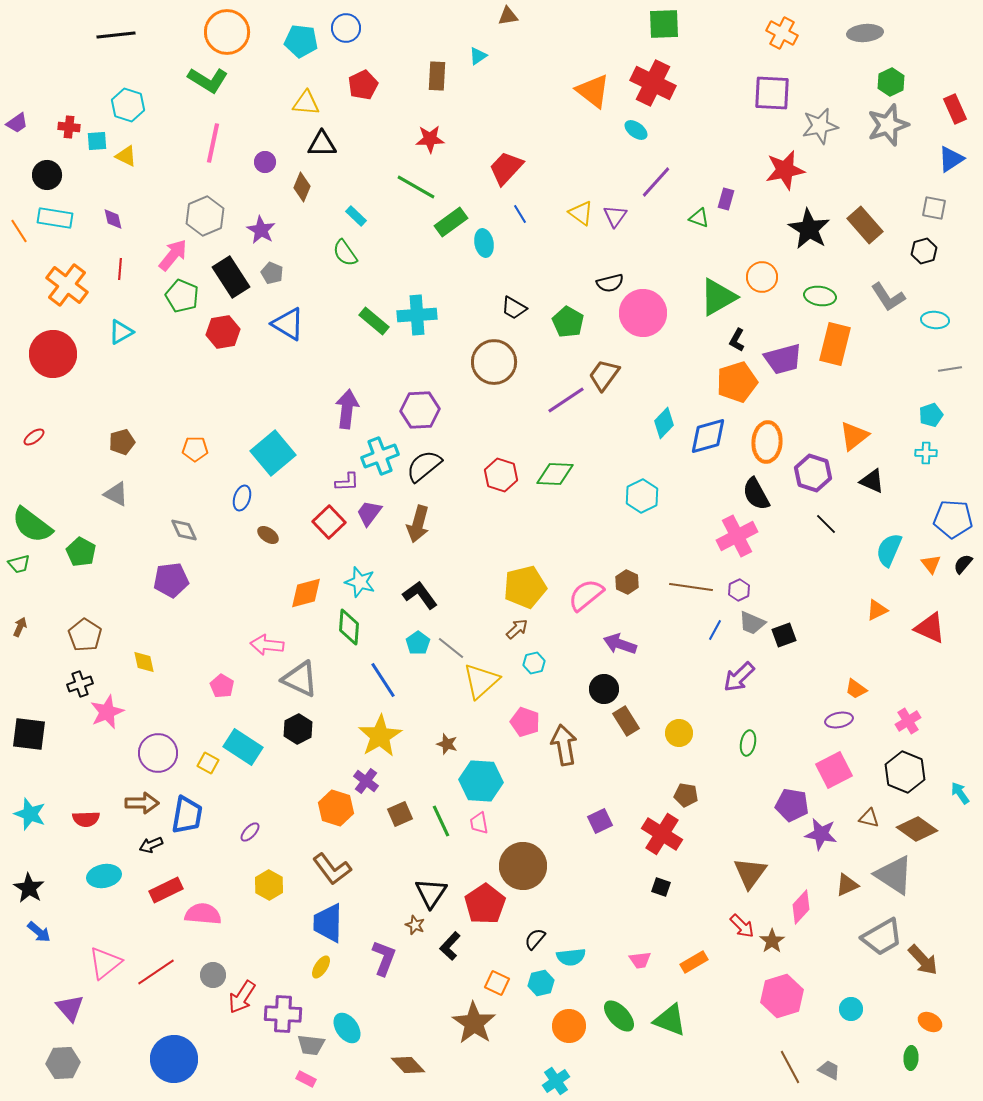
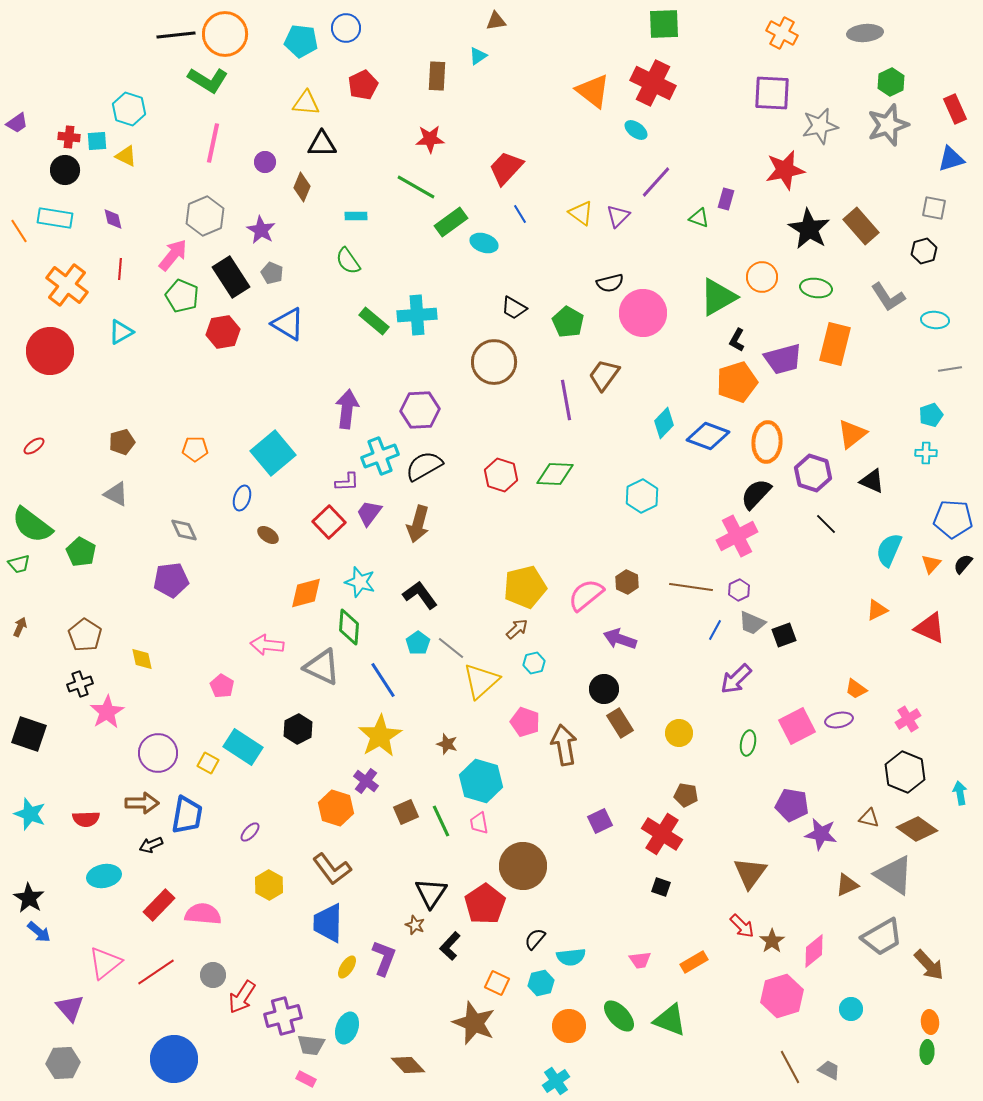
brown triangle at (508, 16): moved 12 px left, 5 px down
orange circle at (227, 32): moved 2 px left, 2 px down
black line at (116, 35): moved 60 px right
cyan hexagon at (128, 105): moved 1 px right, 4 px down
red cross at (69, 127): moved 10 px down
blue triangle at (951, 159): rotated 16 degrees clockwise
black circle at (47, 175): moved 18 px right, 5 px up
cyan rectangle at (356, 216): rotated 45 degrees counterclockwise
purple triangle at (615, 216): moved 3 px right; rotated 10 degrees clockwise
brown rectangle at (865, 225): moved 4 px left, 1 px down
cyan ellipse at (484, 243): rotated 60 degrees counterclockwise
green semicircle at (345, 253): moved 3 px right, 8 px down
green ellipse at (820, 296): moved 4 px left, 8 px up
red circle at (53, 354): moved 3 px left, 3 px up
purple line at (566, 400): rotated 66 degrees counterclockwise
blue diamond at (708, 436): rotated 36 degrees clockwise
orange triangle at (854, 436): moved 2 px left, 2 px up
red ellipse at (34, 437): moved 9 px down
black semicircle at (424, 466): rotated 9 degrees clockwise
black semicircle at (756, 494): rotated 72 degrees clockwise
orange triangle at (931, 564): rotated 20 degrees clockwise
purple arrow at (620, 644): moved 5 px up
yellow diamond at (144, 662): moved 2 px left, 3 px up
purple arrow at (739, 677): moved 3 px left, 2 px down
gray triangle at (300, 679): moved 22 px right, 12 px up
pink star at (107, 712): rotated 8 degrees counterclockwise
brown rectangle at (626, 721): moved 6 px left, 2 px down
pink cross at (908, 721): moved 2 px up
black square at (29, 734): rotated 12 degrees clockwise
pink square at (834, 770): moved 37 px left, 44 px up
cyan hexagon at (481, 781): rotated 12 degrees clockwise
cyan arrow at (960, 793): rotated 25 degrees clockwise
brown square at (400, 814): moved 6 px right, 2 px up
black star at (29, 888): moved 10 px down
red rectangle at (166, 890): moved 7 px left, 15 px down; rotated 20 degrees counterclockwise
pink diamond at (801, 907): moved 13 px right, 44 px down; rotated 8 degrees clockwise
brown arrow at (923, 960): moved 6 px right, 5 px down
yellow ellipse at (321, 967): moved 26 px right
purple cross at (283, 1014): moved 2 px down; rotated 18 degrees counterclockwise
orange ellipse at (930, 1022): rotated 55 degrees clockwise
brown star at (474, 1023): rotated 12 degrees counterclockwise
cyan ellipse at (347, 1028): rotated 56 degrees clockwise
green ellipse at (911, 1058): moved 16 px right, 6 px up
